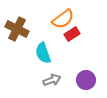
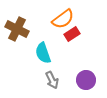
gray arrow: rotated 84 degrees clockwise
